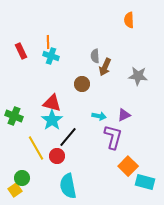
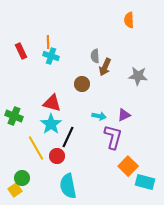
cyan star: moved 1 px left, 4 px down
black line: rotated 15 degrees counterclockwise
